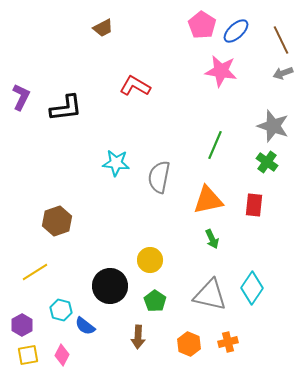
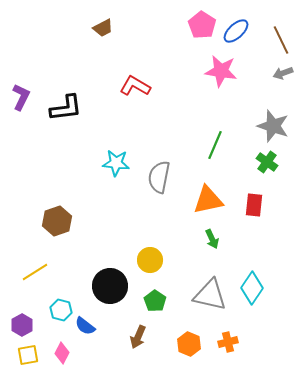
brown arrow: rotated 20 degrees clockwise
pink diamond: moved 2 px up
